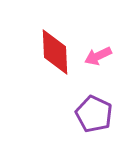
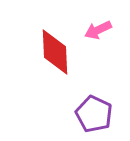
pink arrow: moved 26 px up
